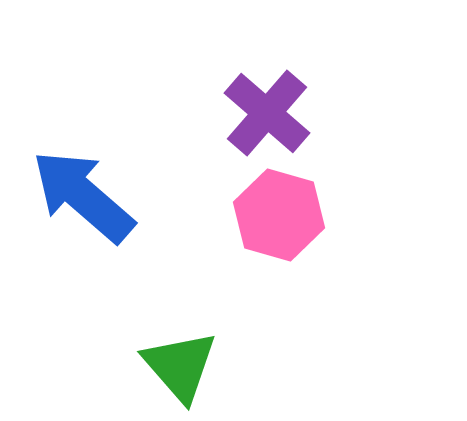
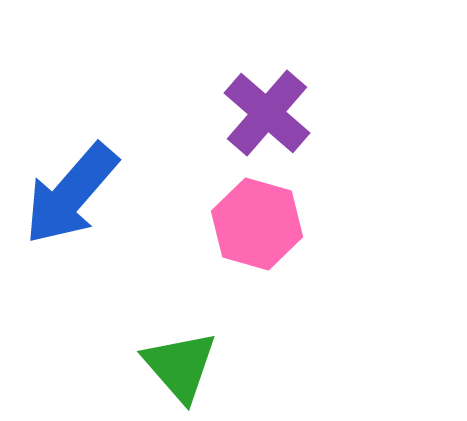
blue arrow: moved 12 px left, 2 px up; rotated 90 degrees counterclockwise
pink hexagon: moved 22 px left, 9 px down
